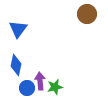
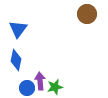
blue diamond: moved 5 px up
